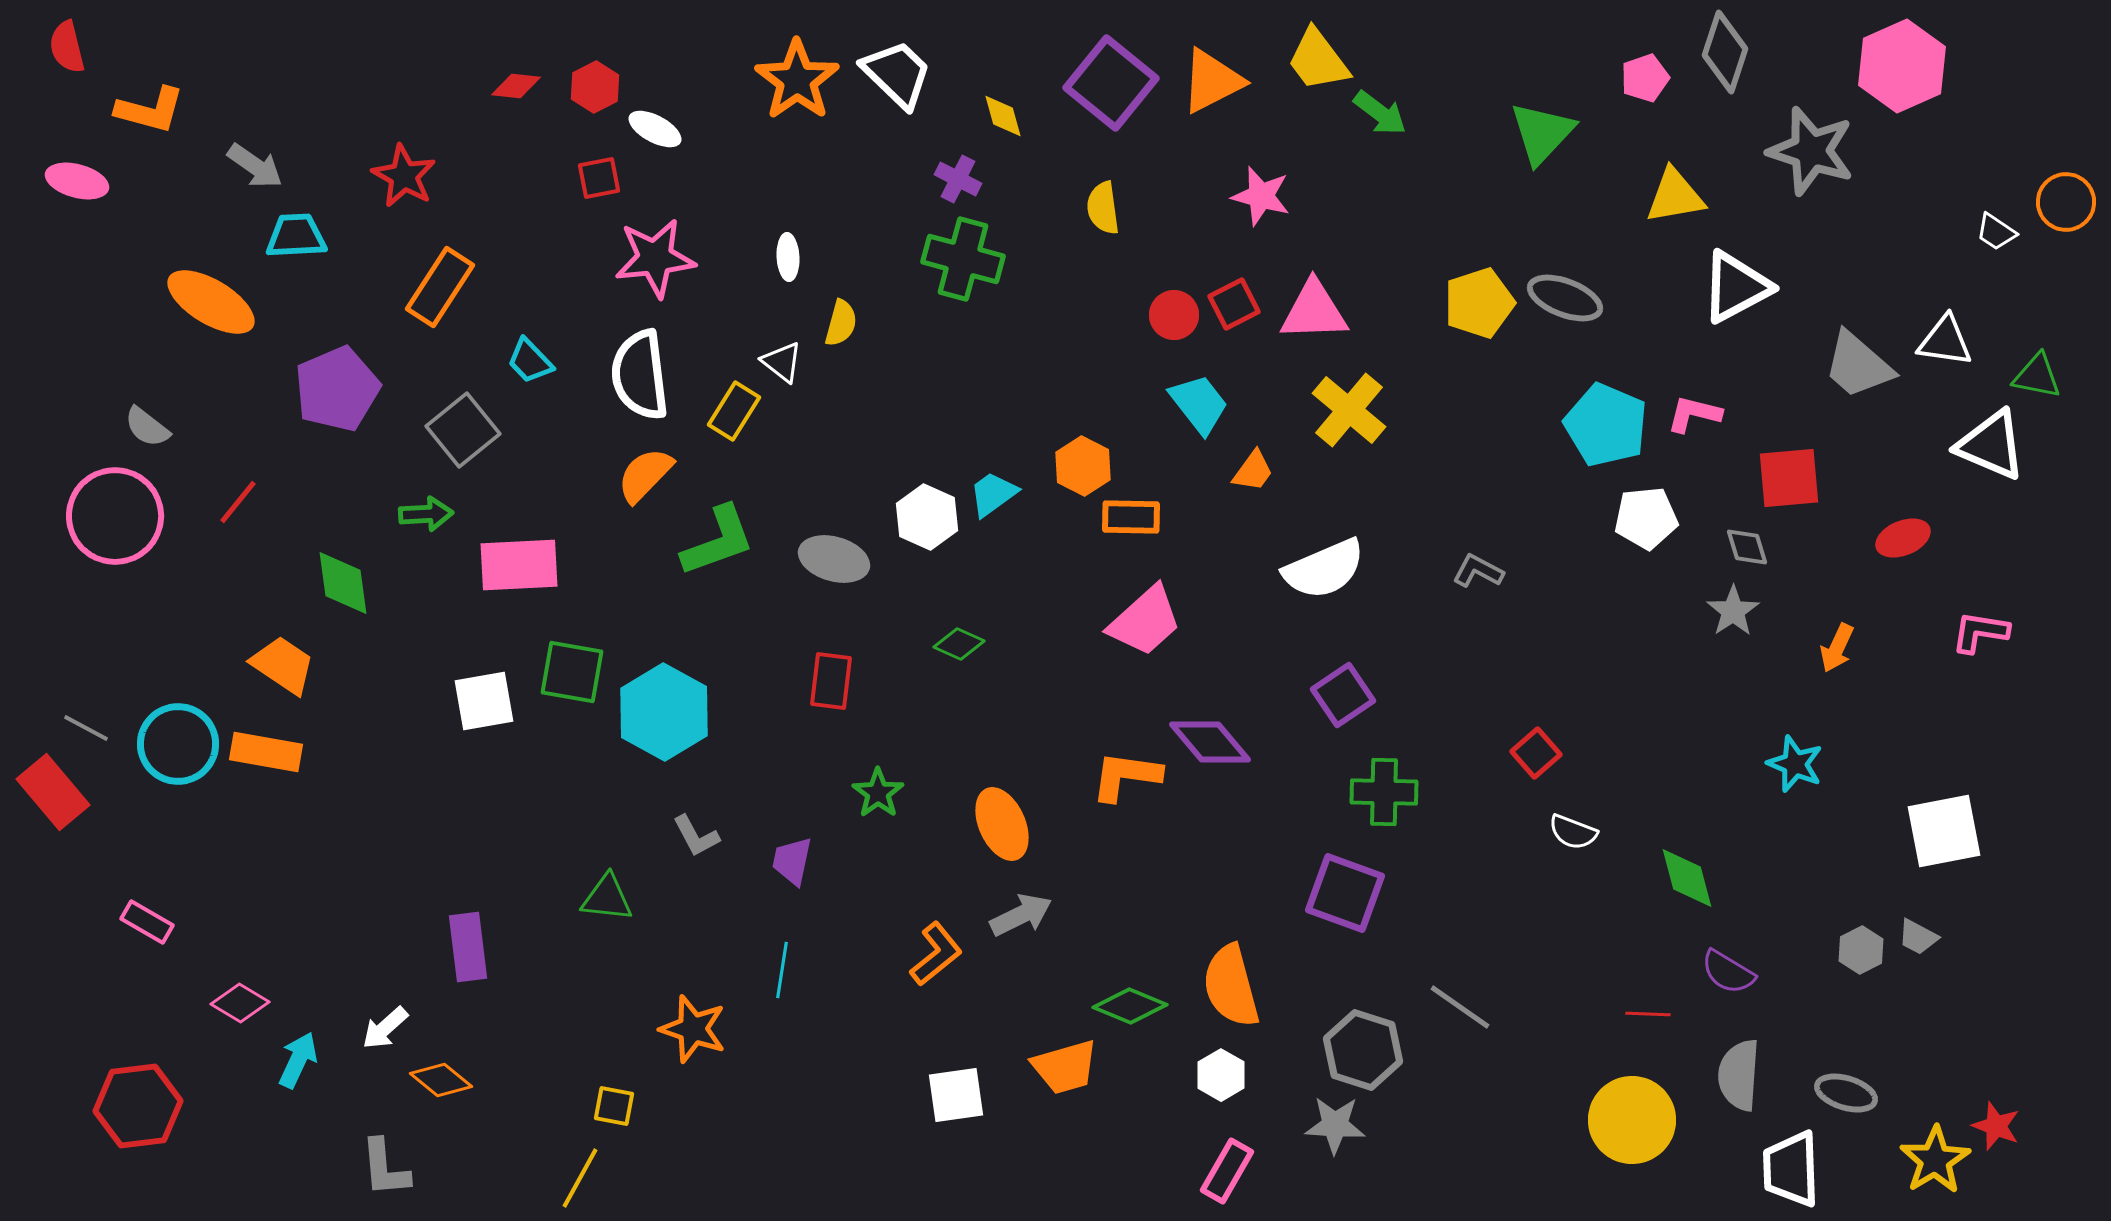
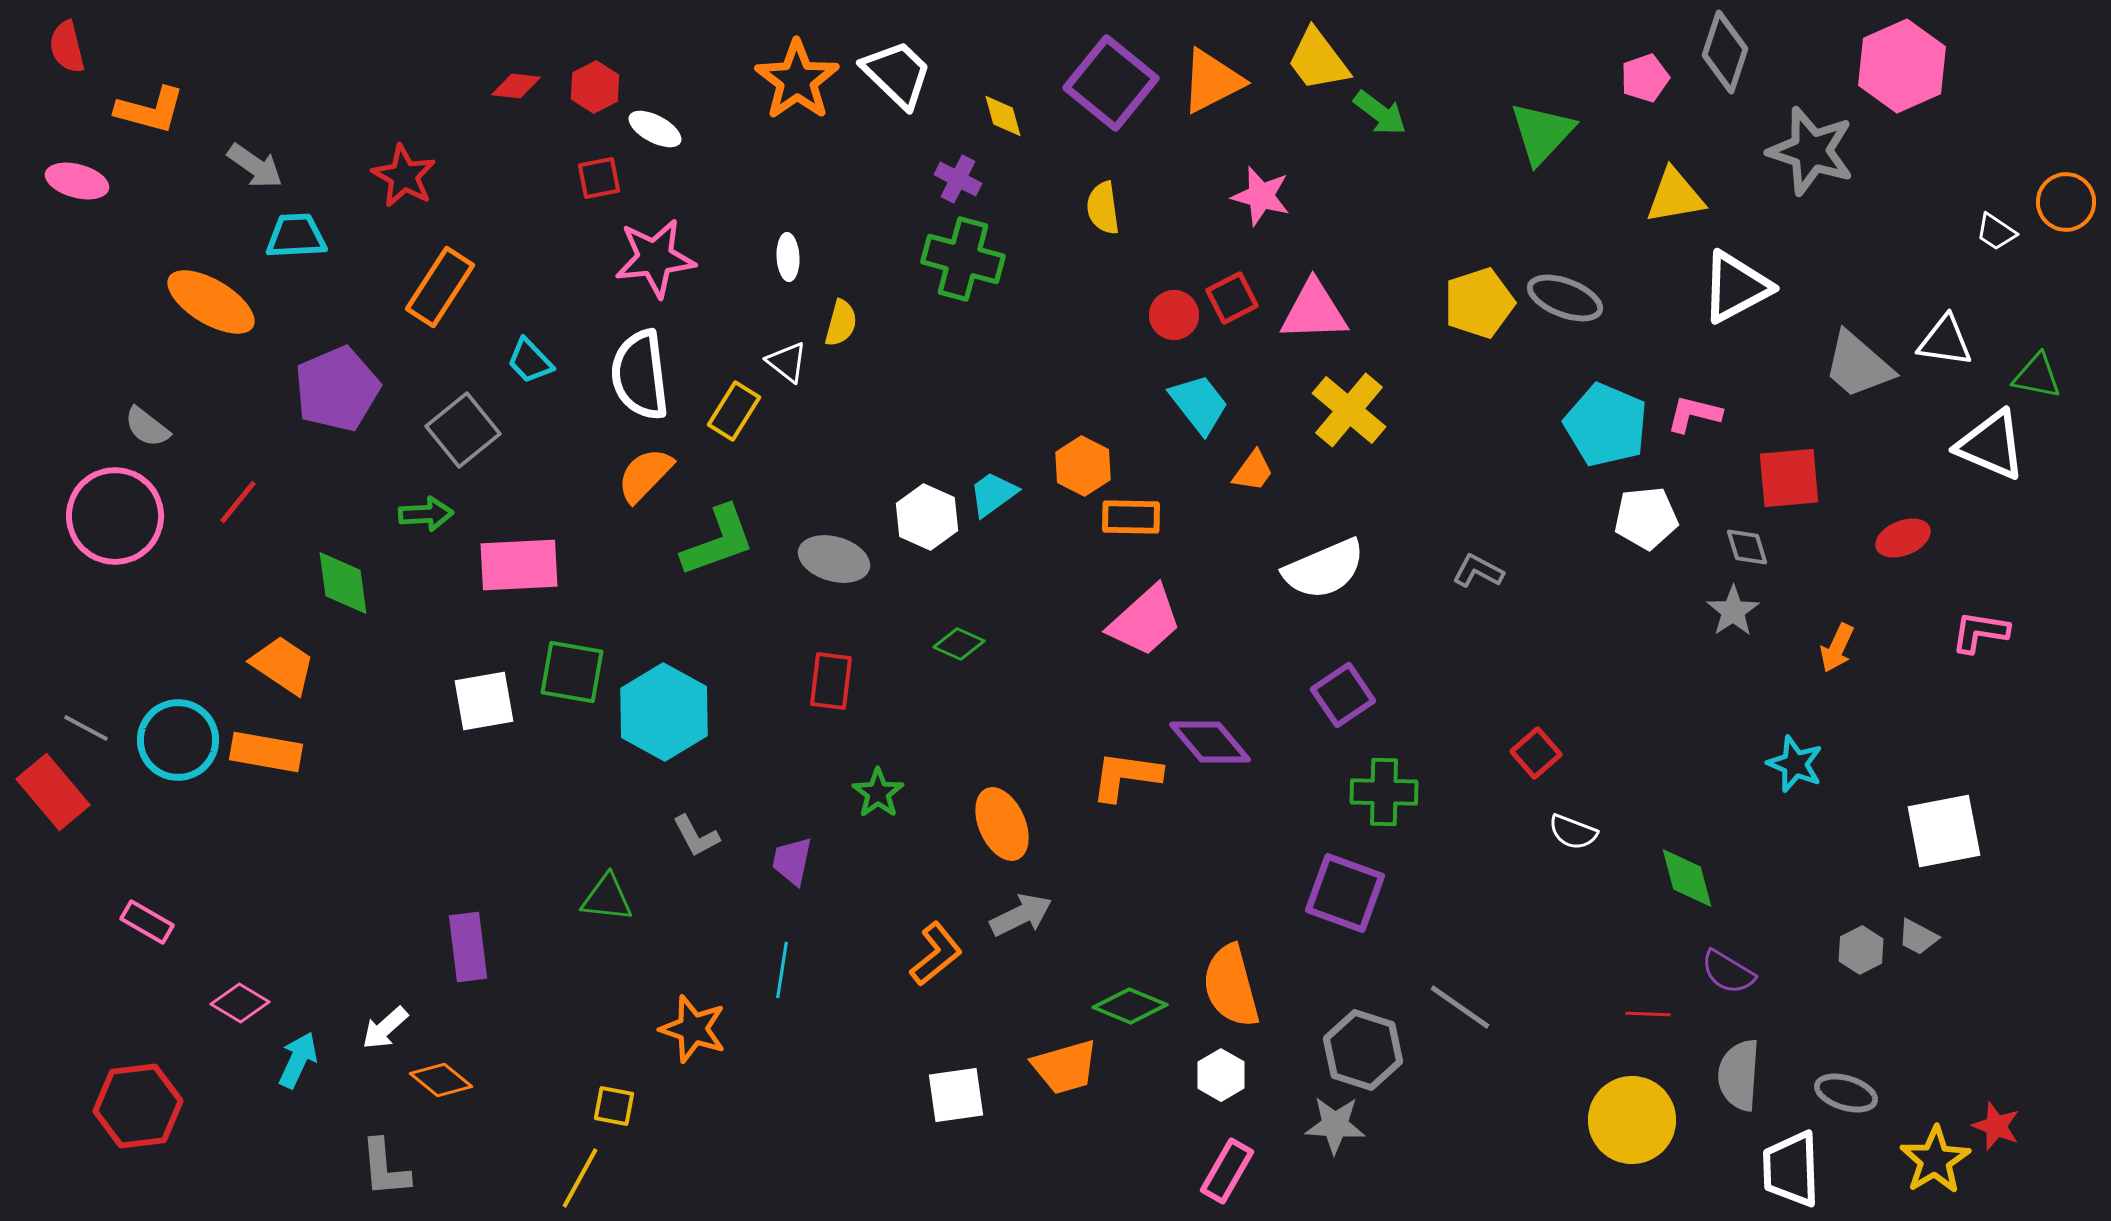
red square at (1234, 304): moved 2 px left, 6 px up
white triangle at (782, 362): moved 5 px right
cyan circle at (178, 744): moved 4 px up
